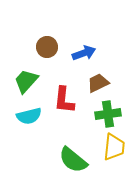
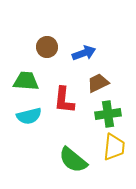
green trapezoid: rotated 52 degrees clockwise
